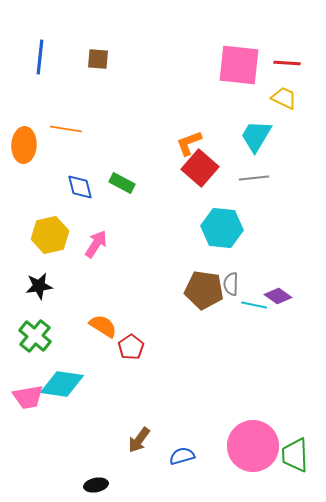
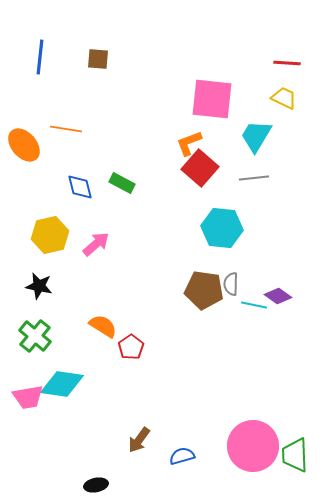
pink square: moved 27 px left, 34 px down
orange ellipse: rotated 44 degrees counterclockwise
pink arrow: rotated 16 degrees clockwise
black star: rotated 20 degrees clockwise
